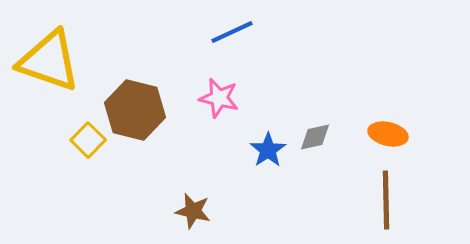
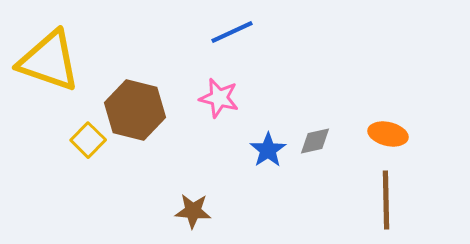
gray diamond: moved 4 px down
brown star: rotated 9 degrees counterclockwise
